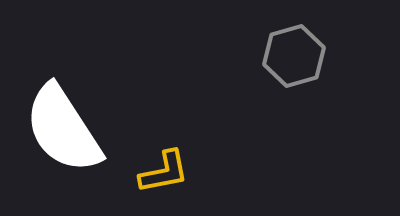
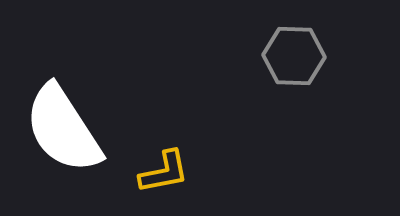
gray hexagon: rotated 18 degrees clockwise
